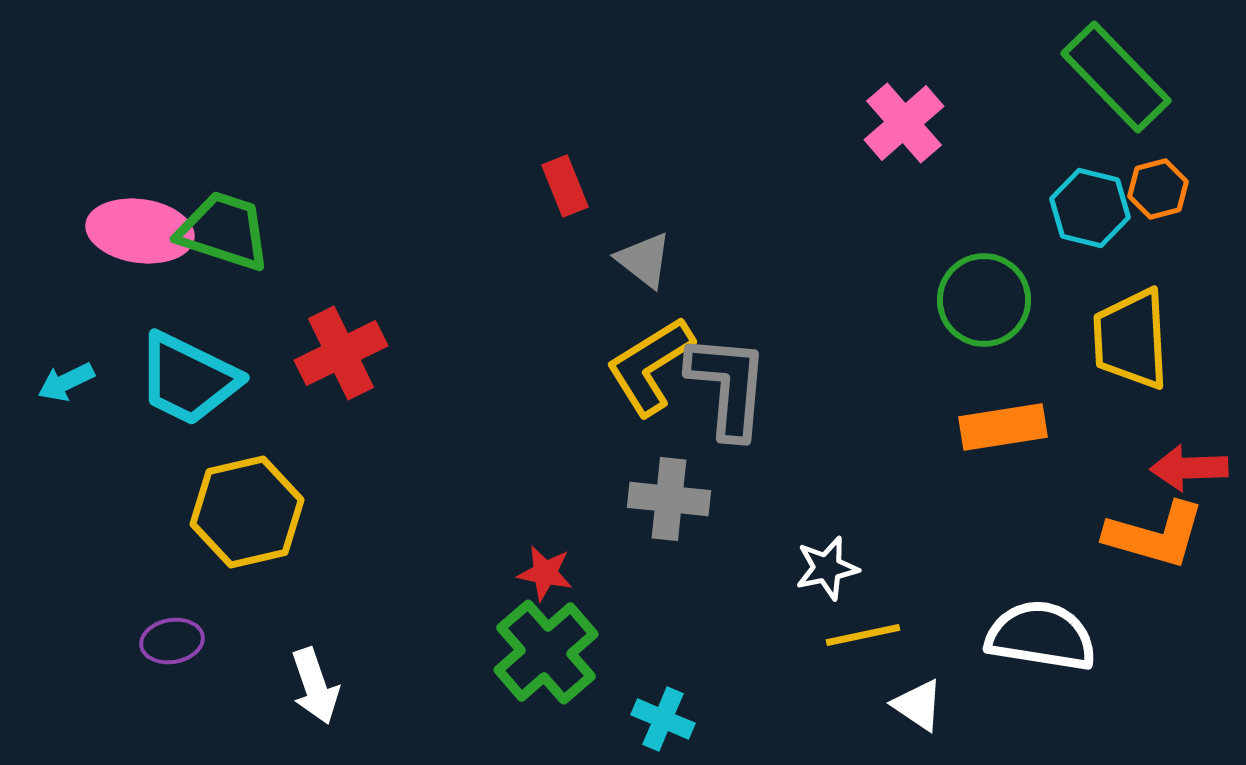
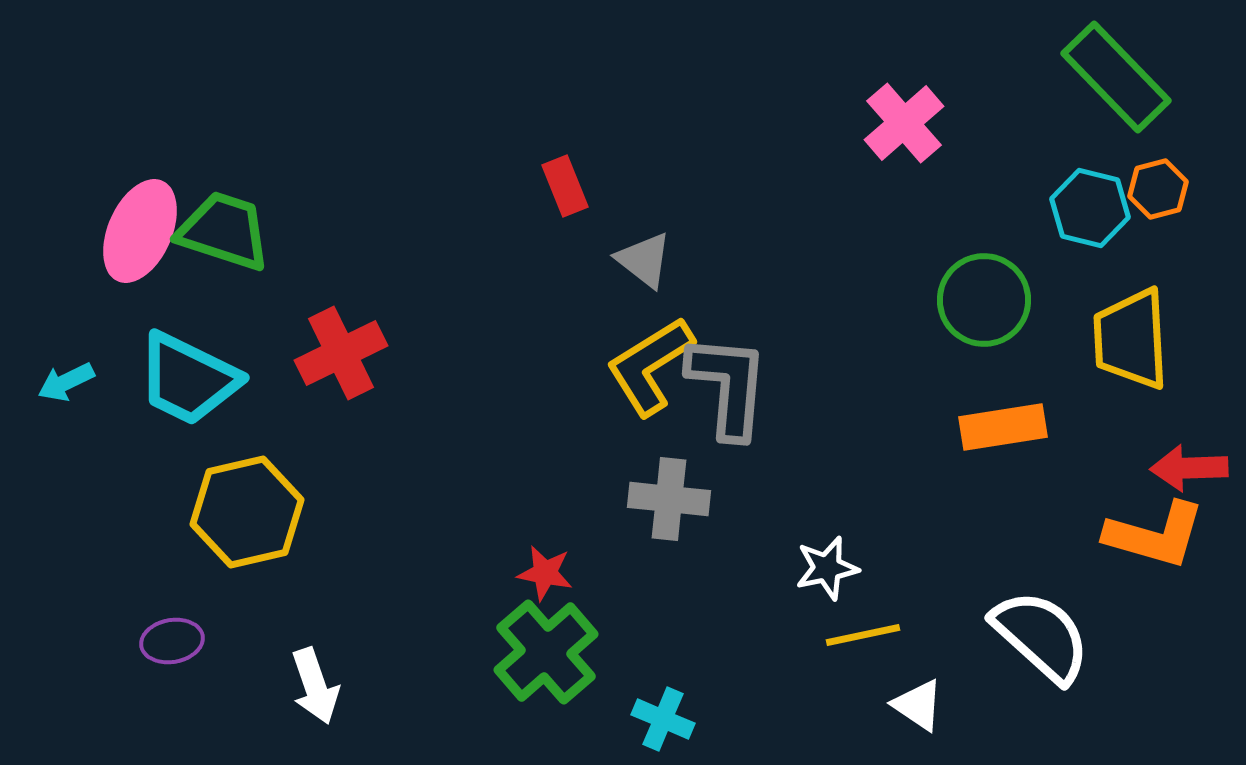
pink ellipse: rotated 74 degrees counterclockwise
white semicircle: rotated 33 degrees clockwise
